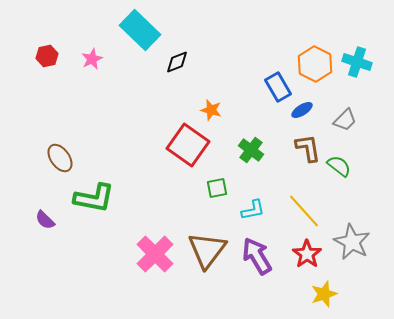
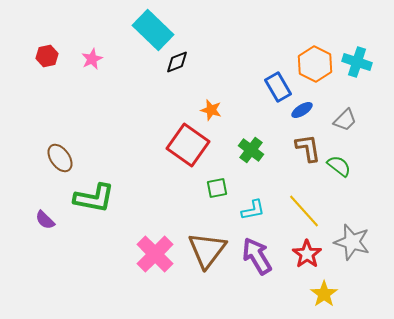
cyan rectangle: moved 13 px right
gray star: rotated 12 degrees counterclockwise
yellow star: rotated 16 degrees counterclockwise
